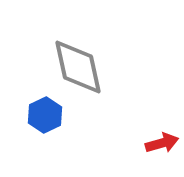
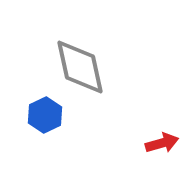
gray diamond: moved 2 px right
